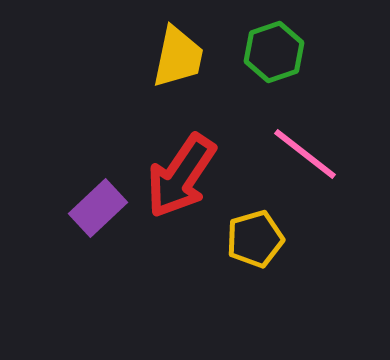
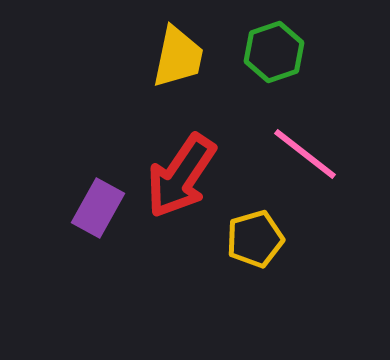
purple rectangle: rotated 18 degrees counterclockwise
